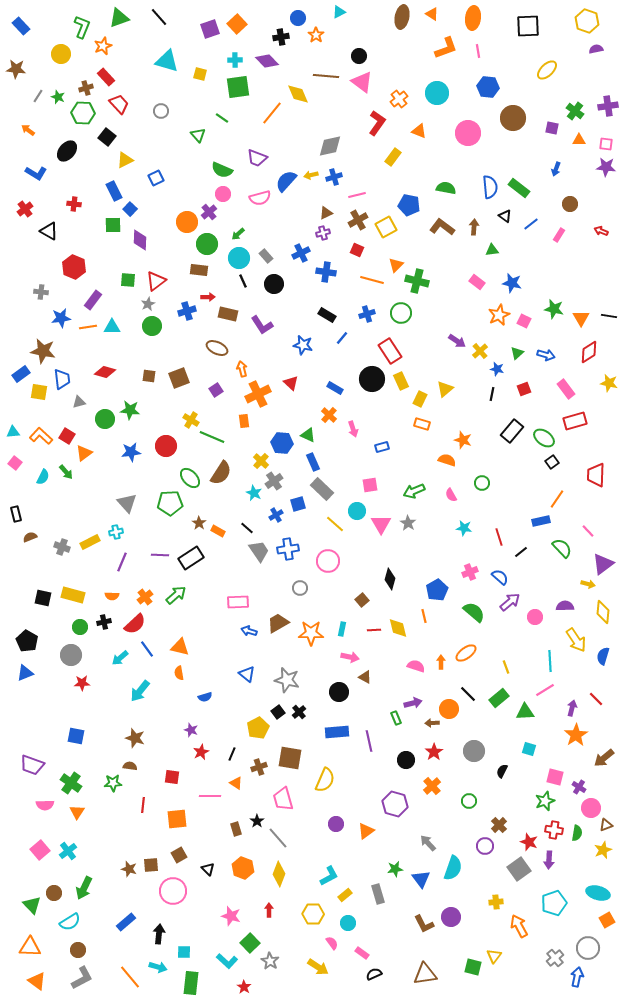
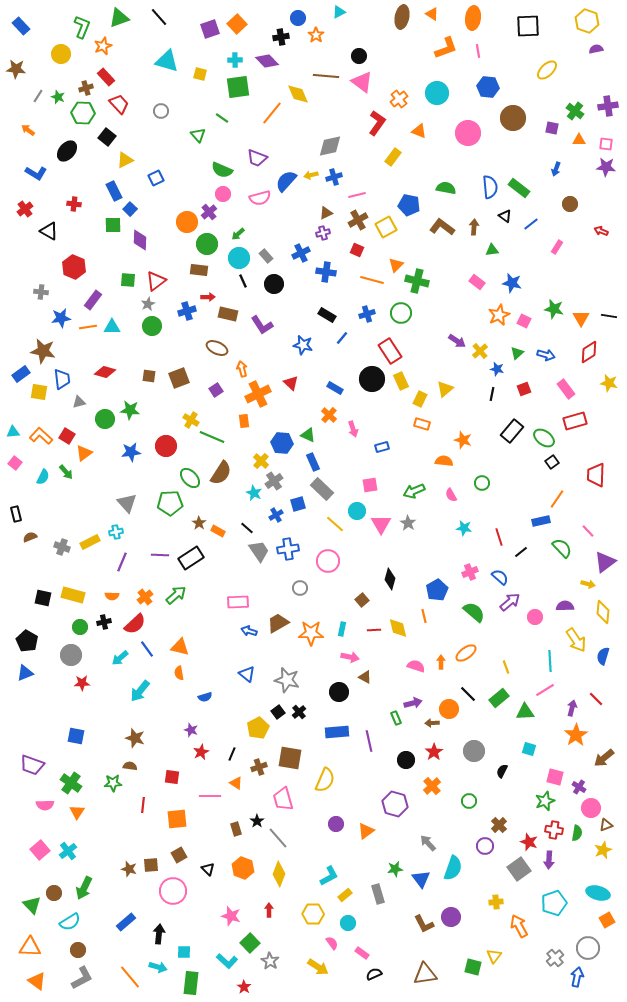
pink rectangle at (559, 235): moved 2 px left, 12 px down
orange semicircle at (447, 460): moved 3 px left, 1 px down; rotated 12 degrees counterclockwise
purple triangle at (603, 564): moved 2 px right, 2 px up
